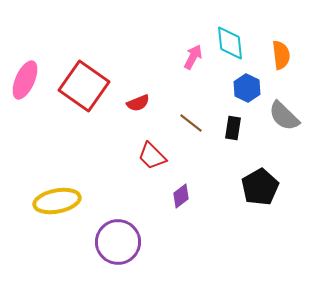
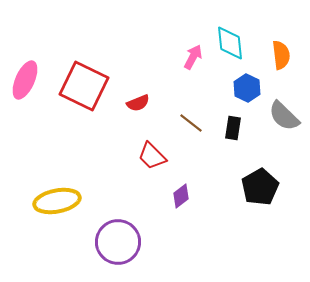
red square: rotated 9 degrees counterclockwise
